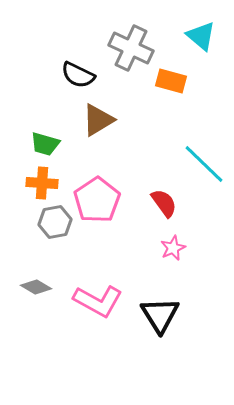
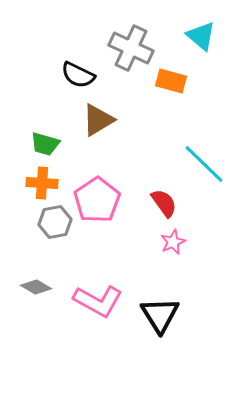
pink star: moved 6 px up
